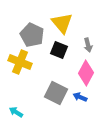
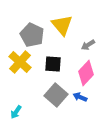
yellow triangle: moved 2 px down
gray arrow: rotated 72 degrees clockwise
black square: moved 6 px left, 14 px down; rotated 18 degrees counterclockwise
yellow cross: rotated 20 degrees clockwise
pink diamond: rotated 15 degrees clockwise
gray square: moved 2 px down; rotated 15 degrees clockwise
cyan arrow: rotated 88 degrees counterclockwise
